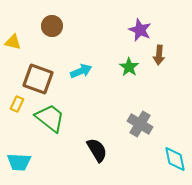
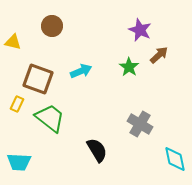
brown arrow: rotated 138 degrees counterclockwise
